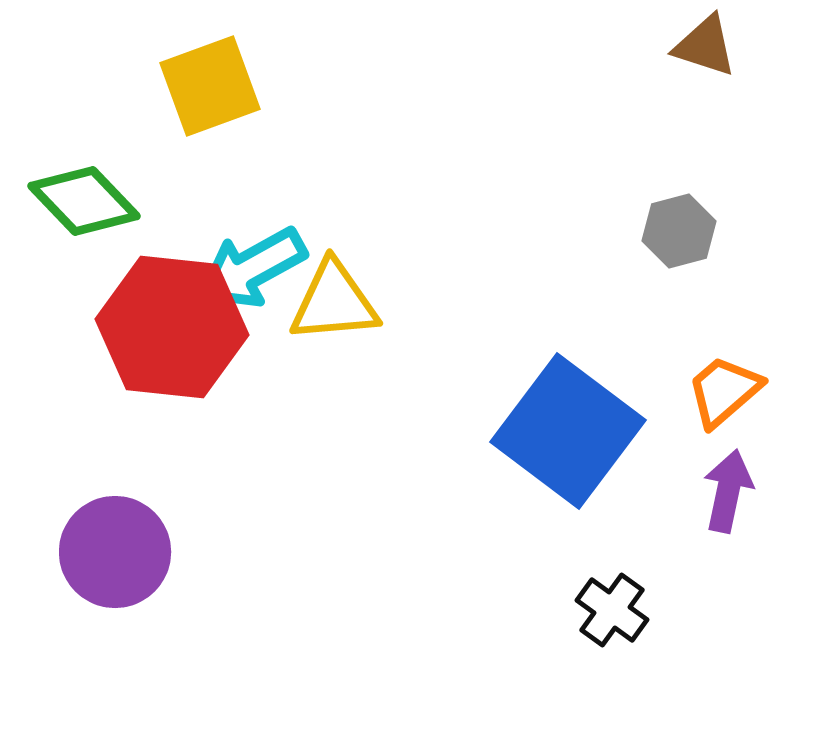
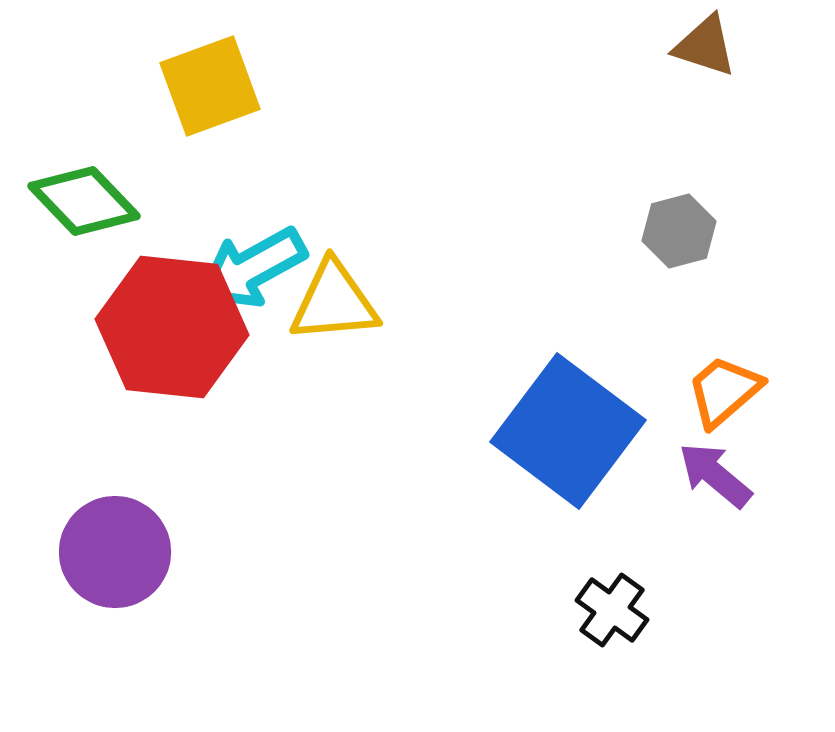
purple arrow: moved 13 px left, 16 px up; rotated 62 degrees counterclockwise
